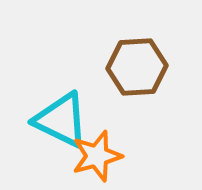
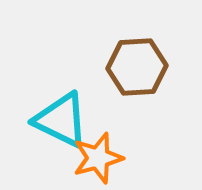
orange star: moved 1 px right, 2 px down
